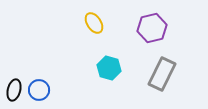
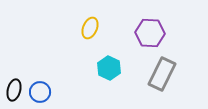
yellow ellipse: moved 4 px left, 5 px down; rotated 55 degrees clockwise
purple hexagon: moved 2 px left, 5 px down; rotated 16 degrees clockwise
cyan hexagon: rotated 10 degrees clockwise
blue circle: moved 1 px right, 2 px down
